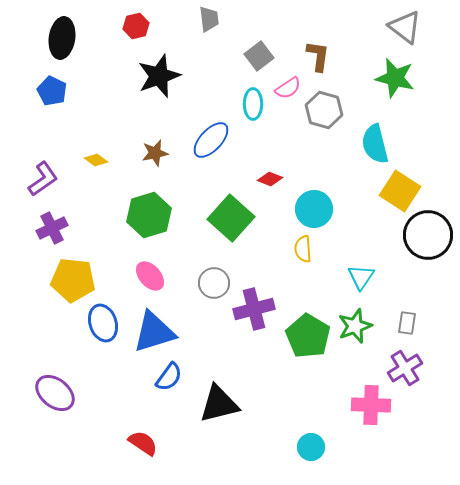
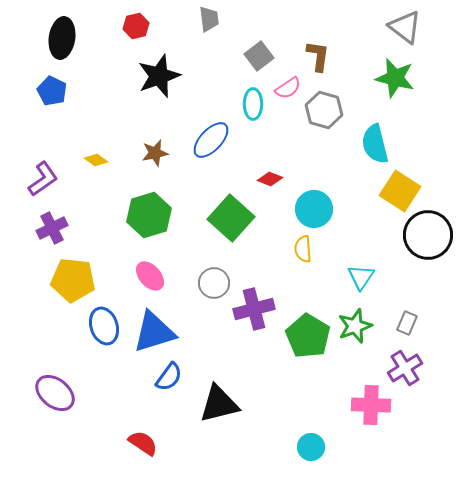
blue ellipse at (103, 323): moved 1 px right, 3 px down
gray rectangle at (407, 323): rotated 15 degrees clockwise
